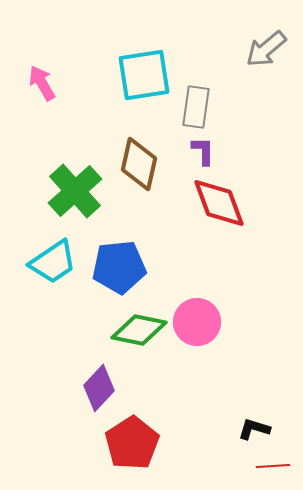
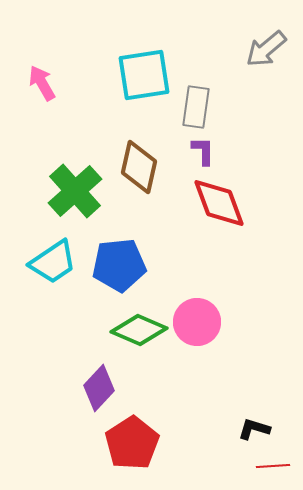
brown diamond: moved 3 px down
blue pentagon: moved 2 px up
green diamond: rotated 12 degrees clockwise
